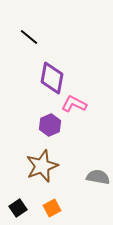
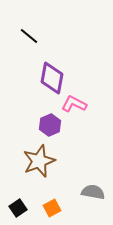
black line: moved 1 px up
brown star: moved 3 px left, 5 px up
gray semicircle: moved 5 px left, 15 px down
